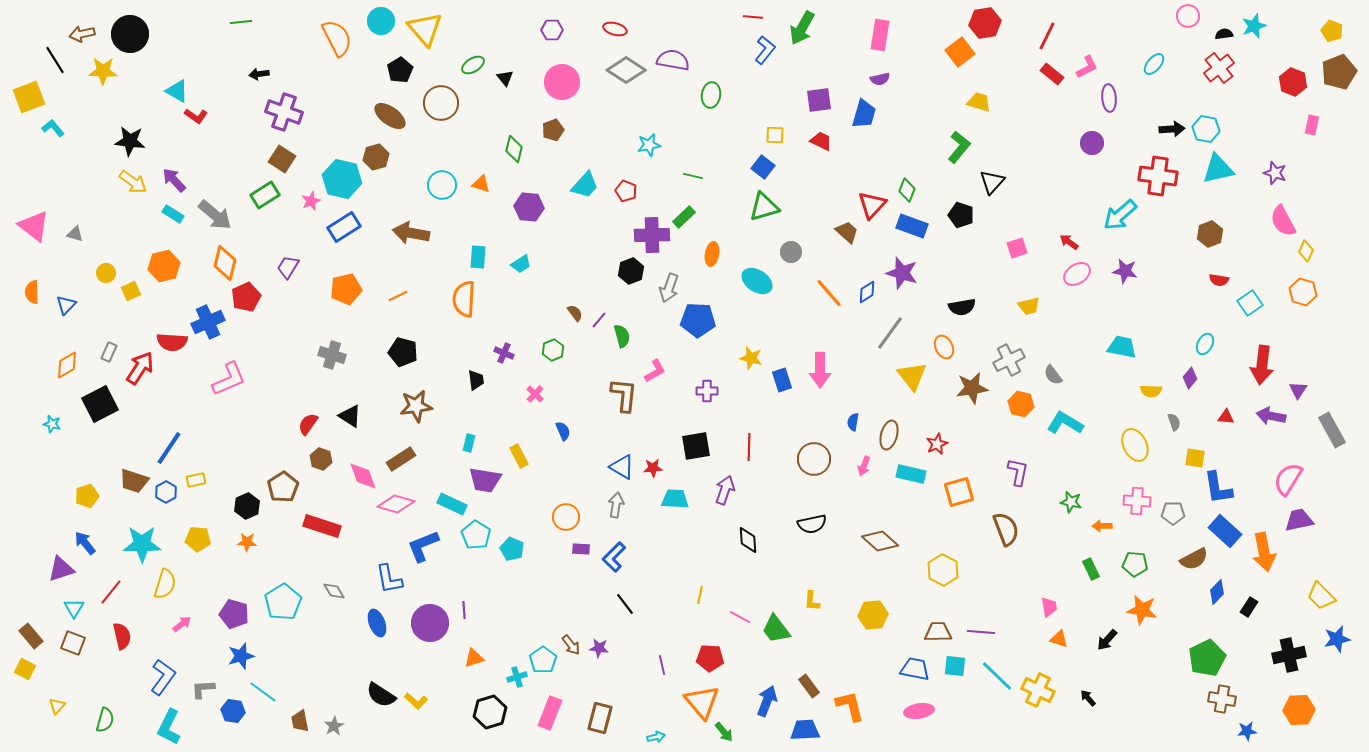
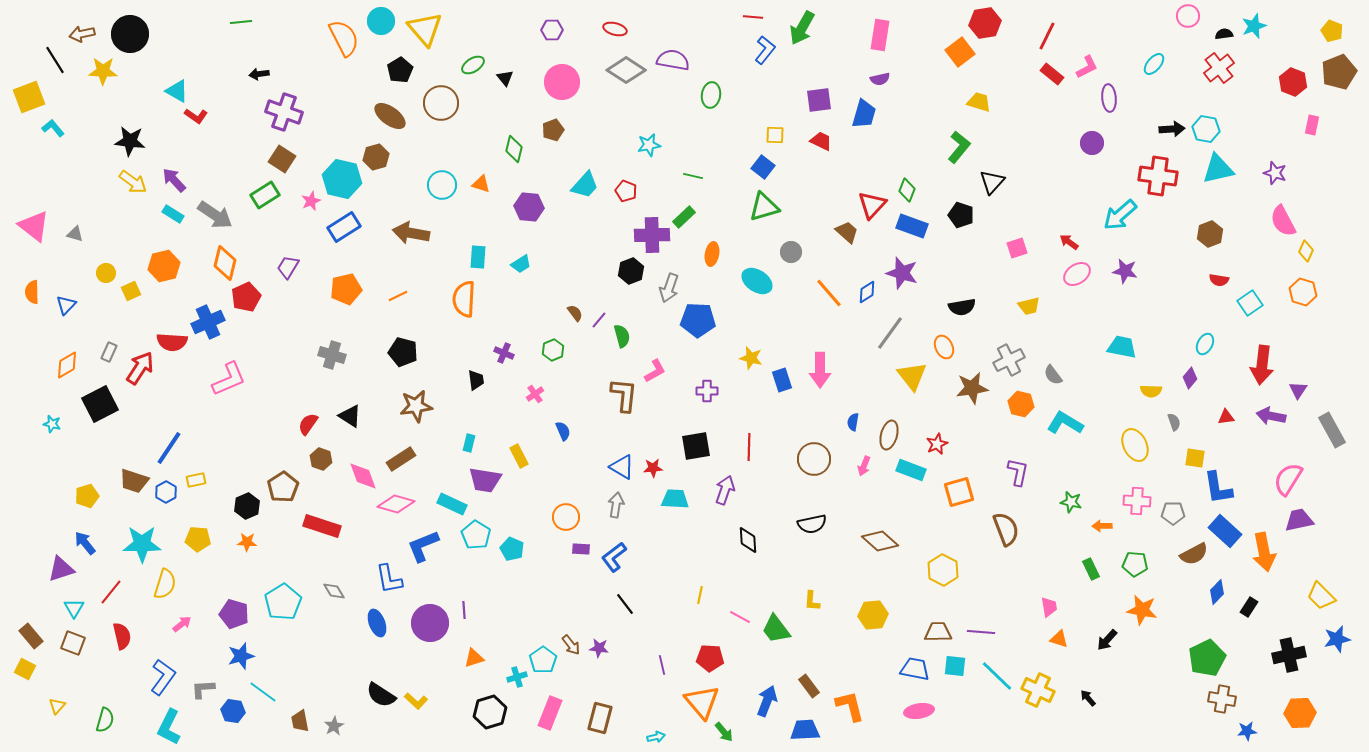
orange semicircle at (337, 38): moved 7 px right
gray arrow at (215, 215): rotated 6 degrees counterclockwise
pink cross at (535, 394): rotated 12 degrees clockwise
red triangle at (1226, 417): rotated 12 degrees counterclockwise
cyan rectangle at (911, 474): moved 4 px up; rotated 8 degrees clockwise
blue L-shape at (614, 557): rotated 8 degrees clockwise
brown semicircle at (1194, 559): moved 5 px up
orange hexagon at (1299, 710): moved 1 px right, 3 px down
